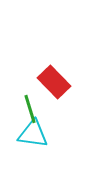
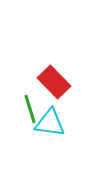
cyan triangle: moved 17 px right, 11 px up
